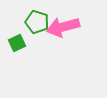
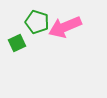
pink arrow: moved 2 px right; rotated 8 degrees counterclockwise
